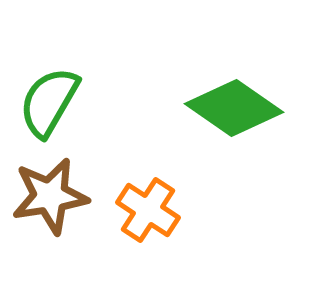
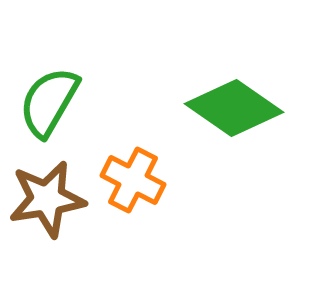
brown star: moved 3 px left, 3 px down
orange cross: moved 15 px left, 30 px up; rotated 6 degrees counterclockwise
